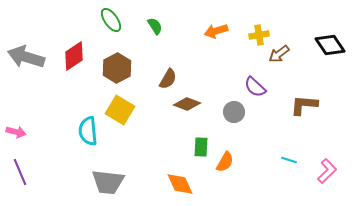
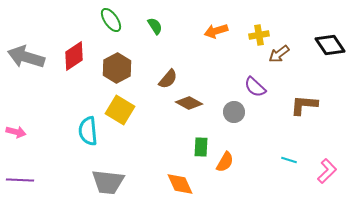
brown semicircle: rotated 10 degrees clockwise
brown diamond: moved 2 px right, 1 px up; rotated 8 degrees clockwise
purple line: moved 8 px down; rotated 64 degrees counterclockwise
